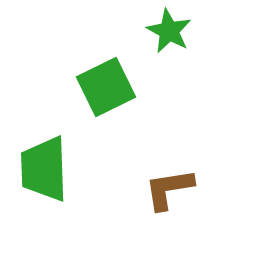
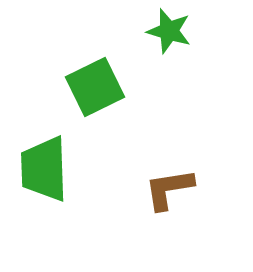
green star: rotated 12 degrees counterclockwise
green square: moved 11 px left
